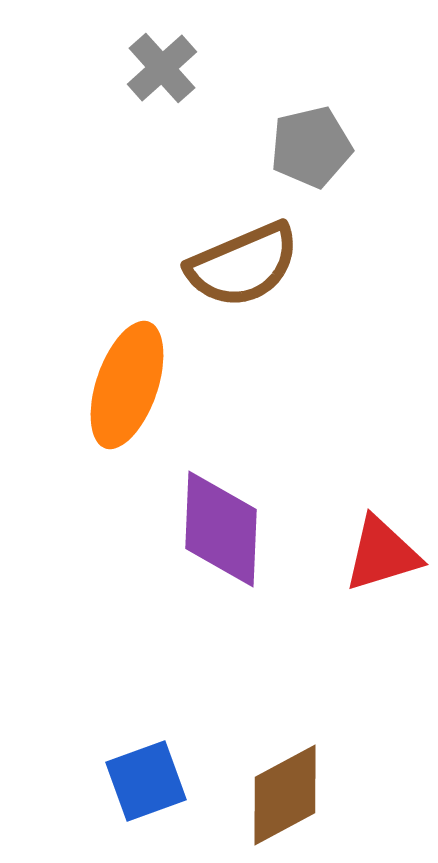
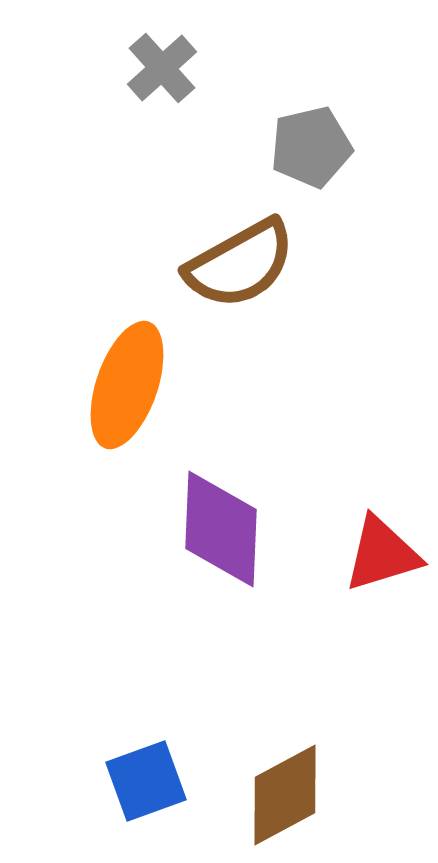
brown semicircle: moved 3 px left, 1 px up; rotated 6 degrees counterclockwise
